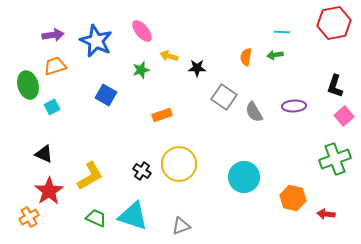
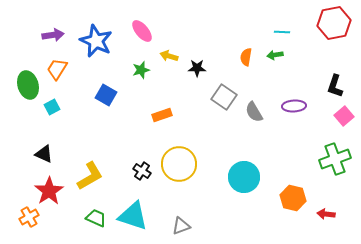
orange trapezoid: moved 2 px right, 3 px down; rotated 40 degrees counterclockwise
